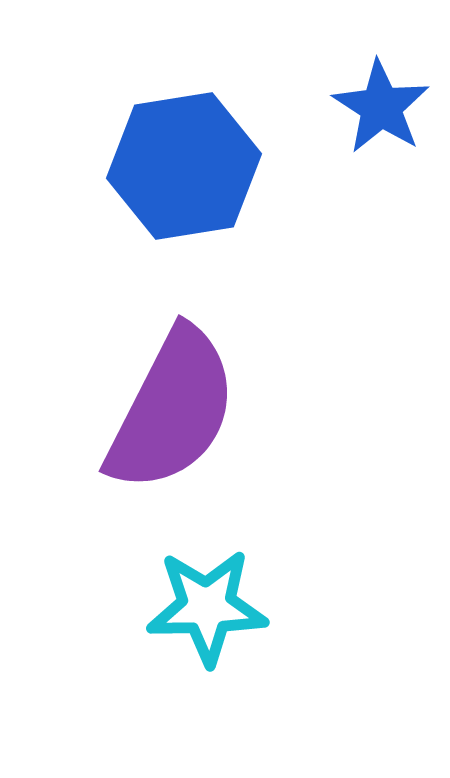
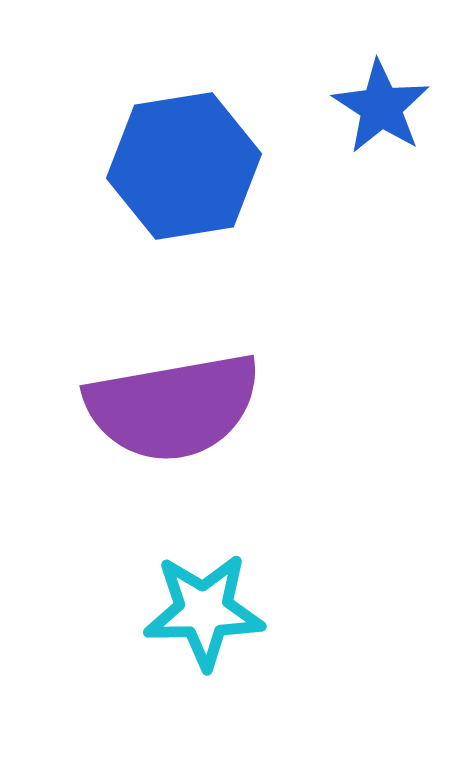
purple semicircle: moved 1 px right, 3 px up; rotated 53 degrees clockwise
cyan star: moved 3 px left, 4 px down
